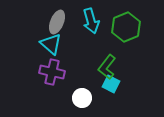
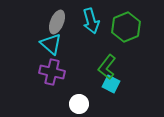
white circle: moved 3 px left, 6 px down
